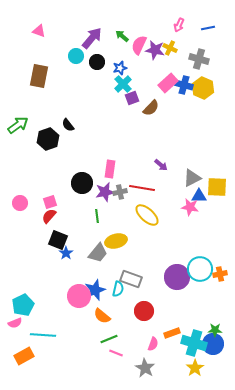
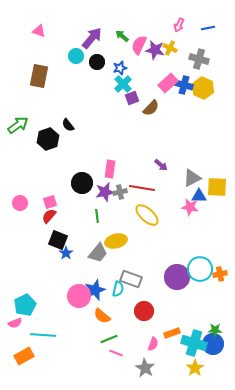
cyan pentagon at (23, 305): moved 2 px right
